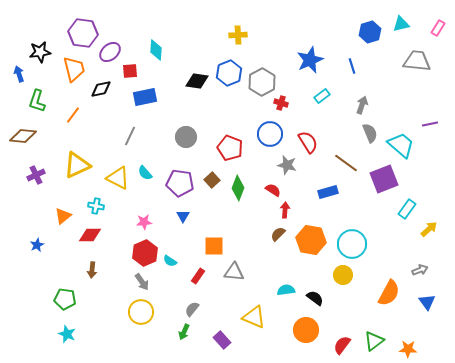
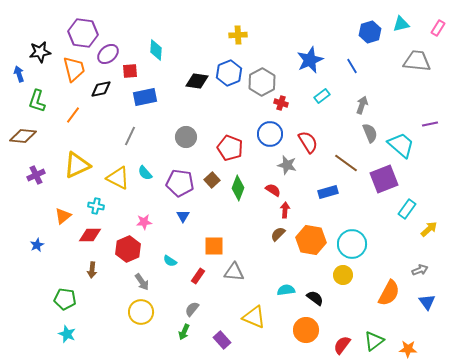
purple ellipse at (110, 52): moved 2 px left, 2 px down
blue line at (352, 66): rotated 14 degrees counterclockwise
red hexagon at (145, 253): moved 17 px left, 4 px up
